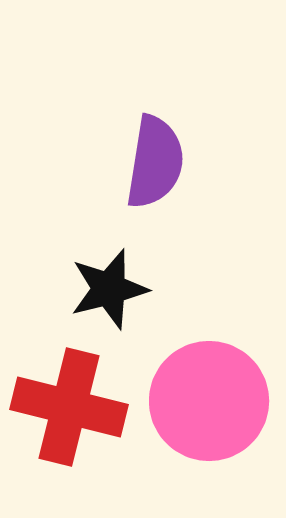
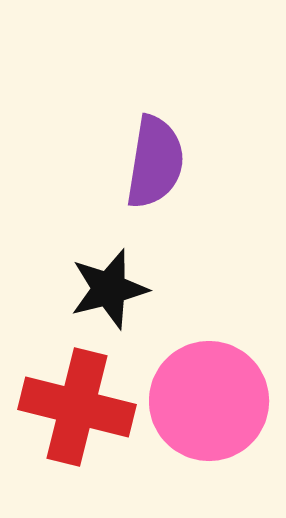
red cross: moved 8 px right
